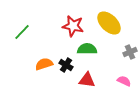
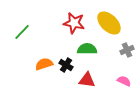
red star: moved 1 px right, 3 px up
gray cross: moved 3 px left, 2 px up
